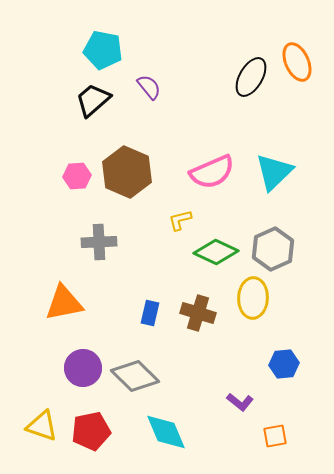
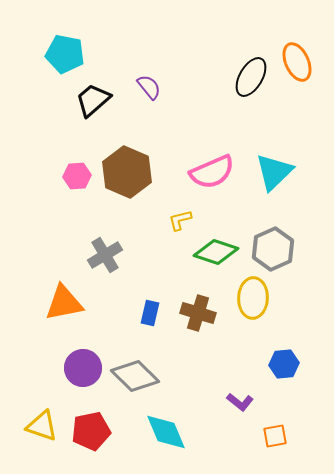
cyan pentagon: moved 38 px left, 4 px down
gray cross: moved 6 px right, 13 px down; rotated 28 degrees counterclockwise
green diamond: rotated 6 degrees counterclockwise
